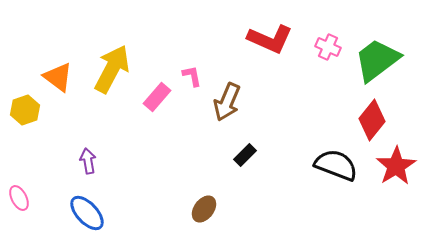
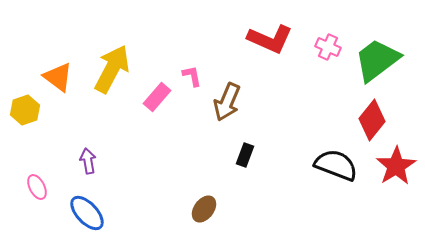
black rectangle: rotated 25 degrees counterclockwise
pink ellipse: moved 18 px right, 11 px up
